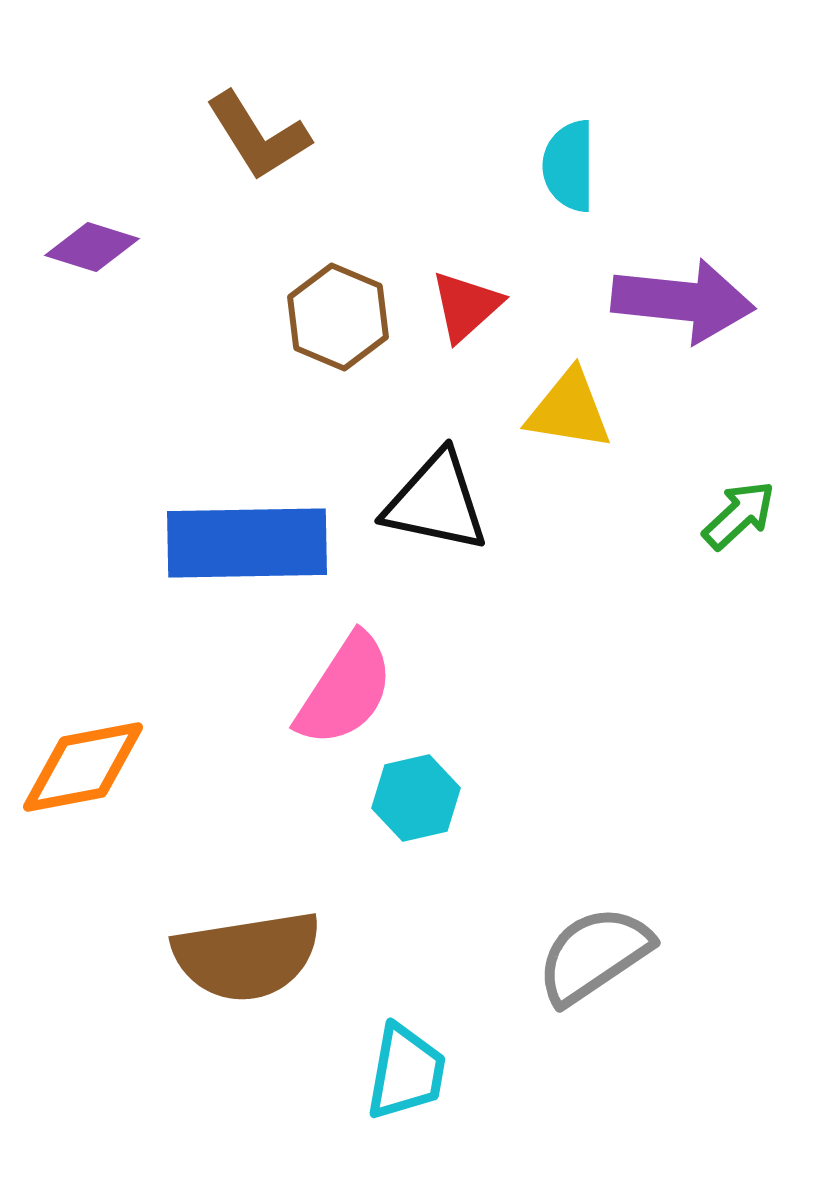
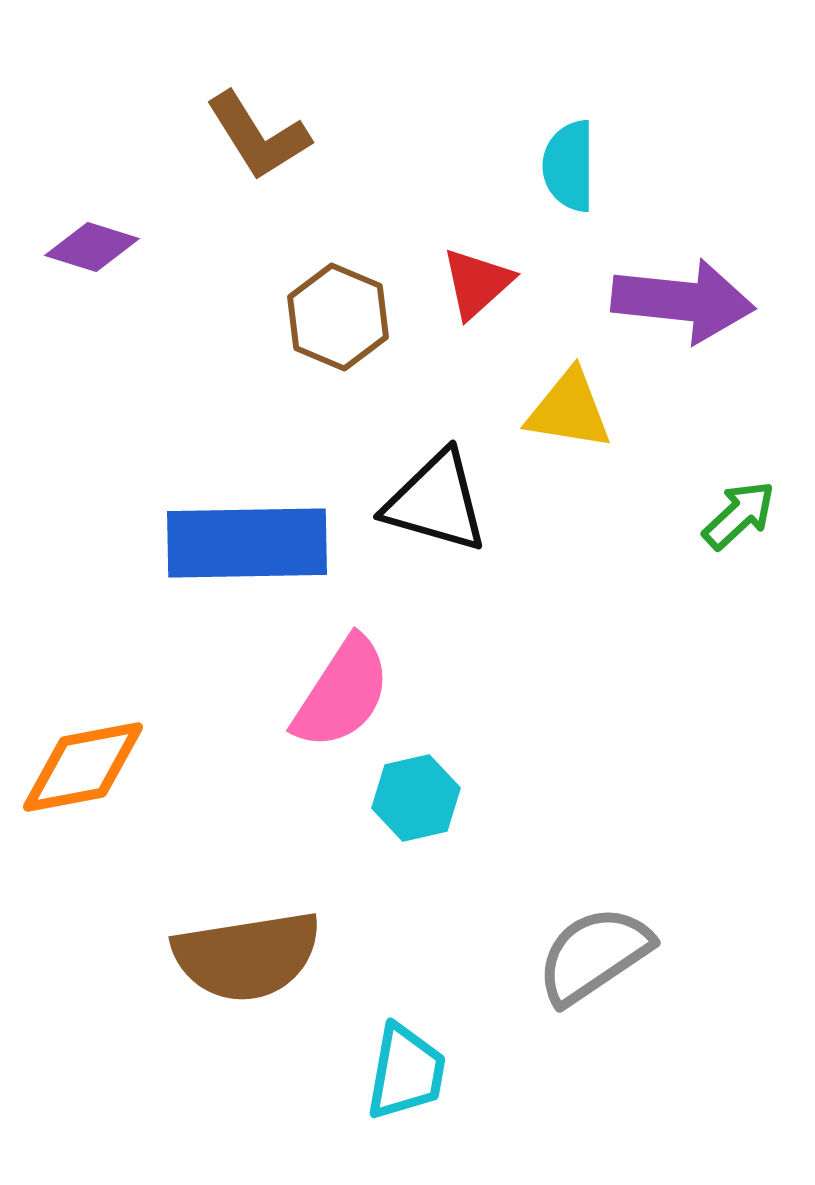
red triangle: moved 11 px right, 23 px up
black triangle: rotated 4 degrees clockwise
pink semicircle: moved 3 px left, 3 px down
